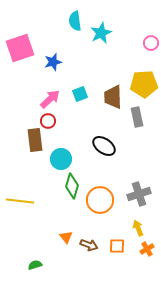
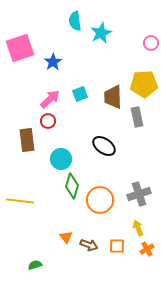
blue star: rotated 18 degrees counterclockwise
brown rectangle: moved 8 px left
